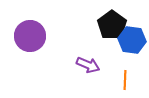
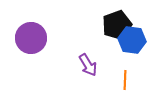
black pentagon: moved 5 px right; rotated 16 degrees clockwise
purple circle: moved 1 px right, 2 px down
purple arrow: rotated 35 degrees clockwise
